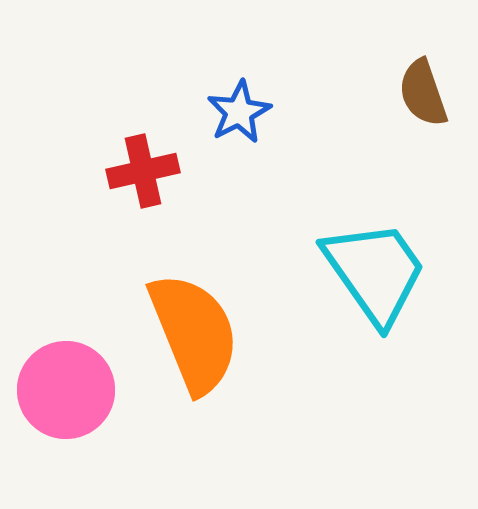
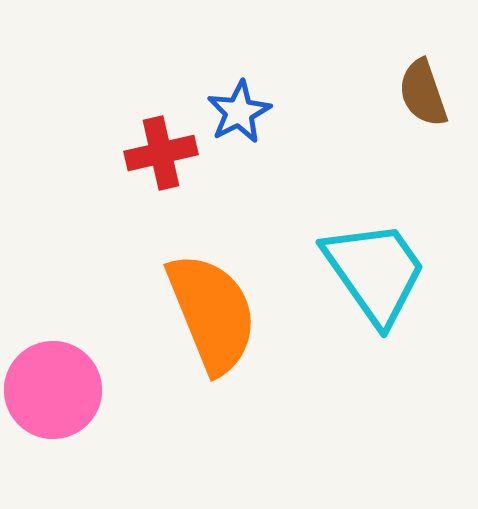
red cross: moved 18 px right, 18 px up
orange semicircle: moved 18 px right, 20 px up
pink circle: moved 13 px left
